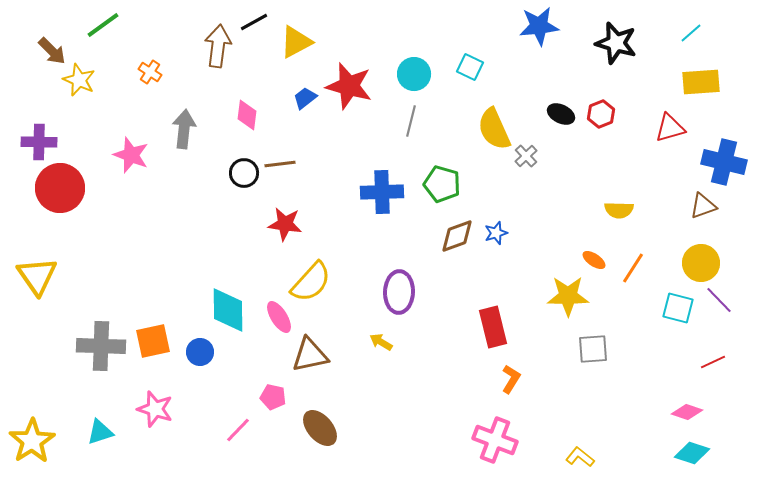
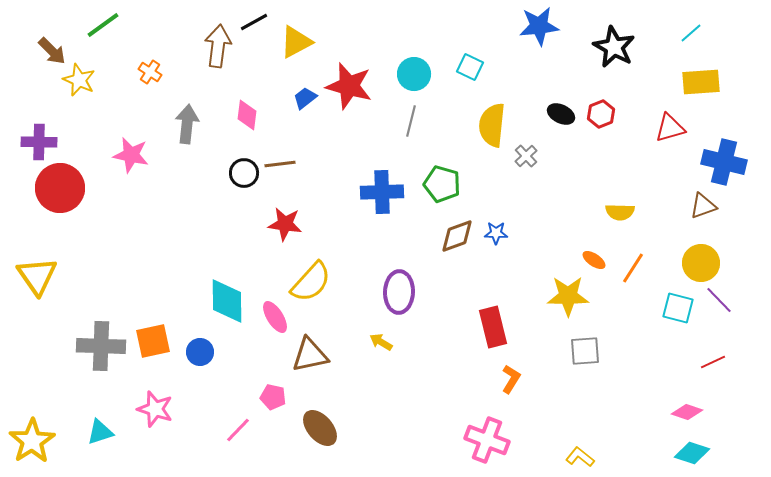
black star at (616, 43): moved 2 px left, 4 px down; rotated 12 degrees clockwise
gray arrow at (184, 129): moved 3 px right, 5 px up
yellow semicircle at (494, 129): moved 2 px left, 4 px up; rotated 30 degrees clockwise
pink star at (131, 155): rotated 9 degrees counterclockwise
yellow semicircle at (619, 210): moved 1 px right, 2 px down
blue star at (496, 233): rotated 20 degrees clockwise
cyan diamond at (228, 310): moved 1 px left, 9 px up
pink ellipse at (279, 317): moved 4 px left
gray square at (593, 349): moved 8 px left, 2 px down
pink cross at (495, 440): moved 8 px left
